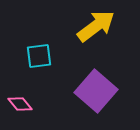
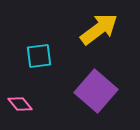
yellow arrow: moved 3 px right, 3 px down
